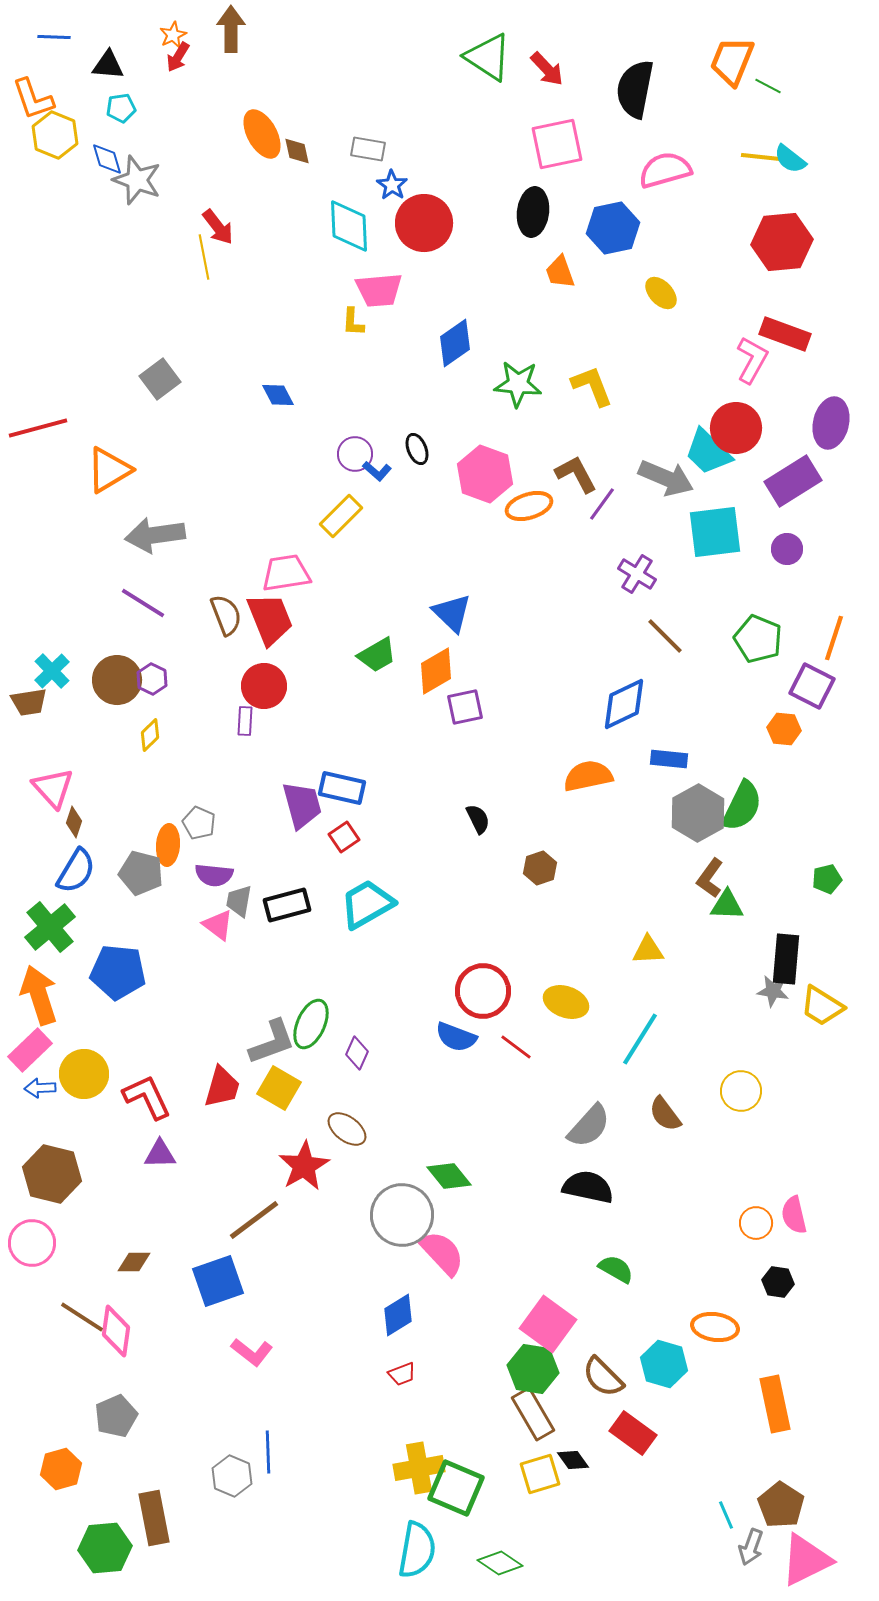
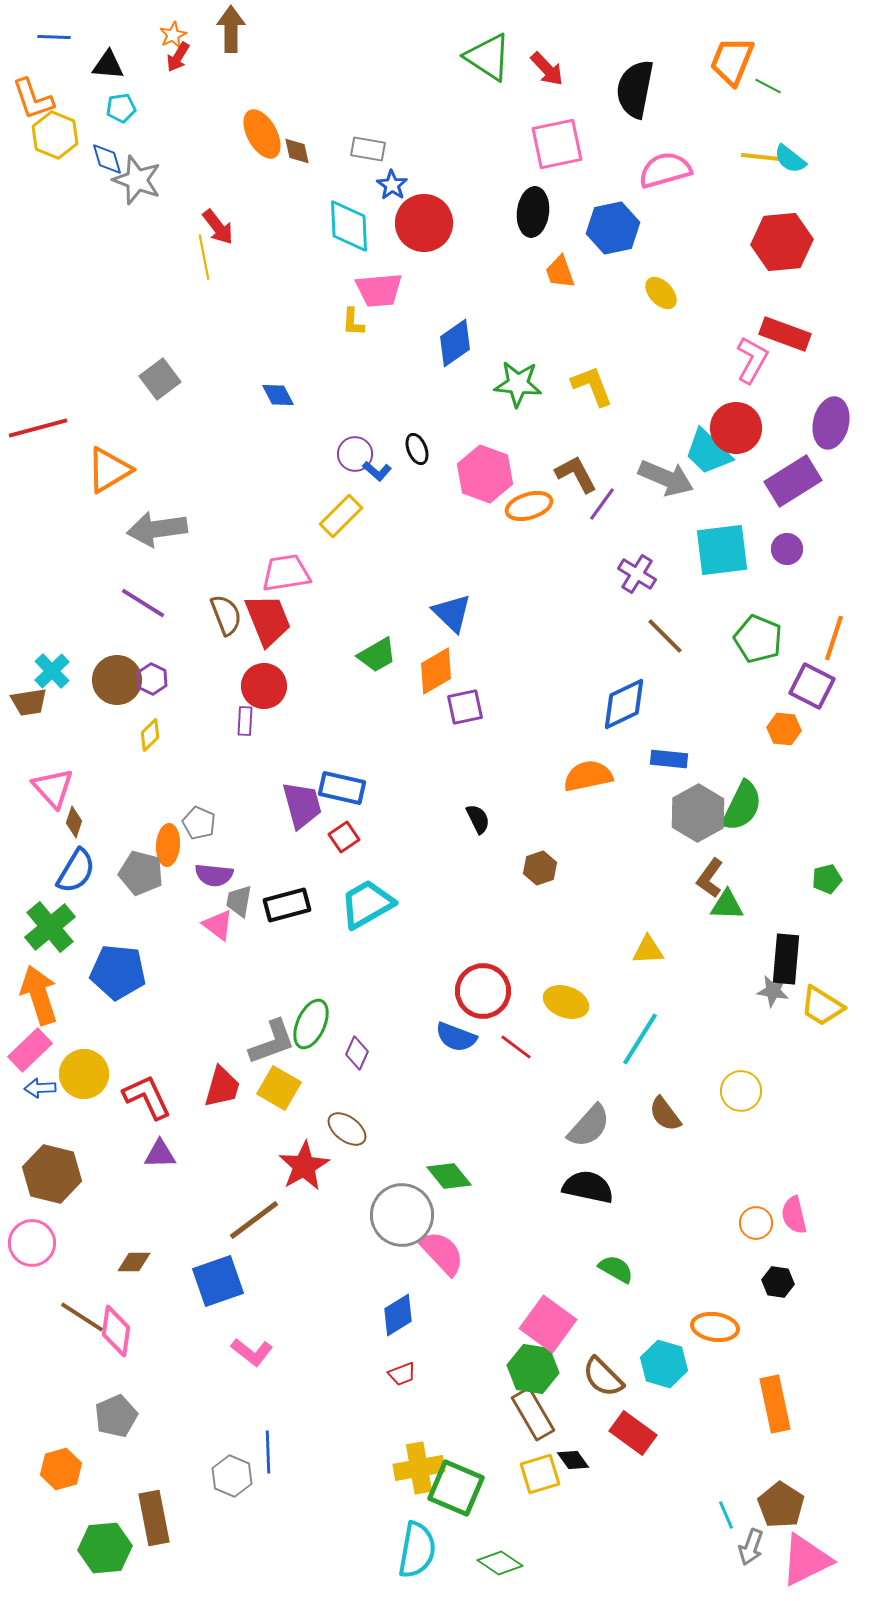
cyan square at (715, 532): moved 7 px right, 18 px down
gray arrow at (155, 535): moved 2 px right, 6 px up
red trapezoid at (270, 619): moved 2 px left, 1 px down
